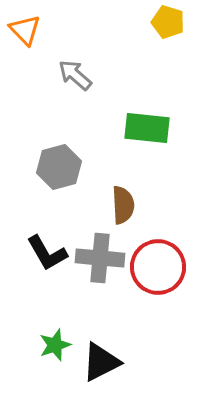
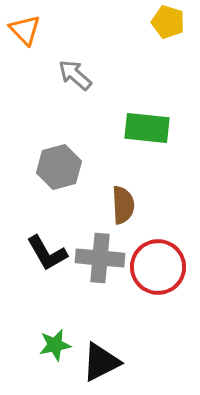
green star: rotated 8 degrees clockwise
